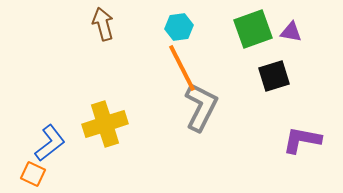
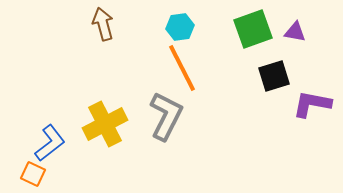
cyan hexagon: moved 1 px right
purple triangle: moved 4 px right
gray L-shape: moved 35 px left, 9 px down
yellow cross: rotated 9 degrees counterclockwise
purple L-shape: moved 10 px right, 36 px up
